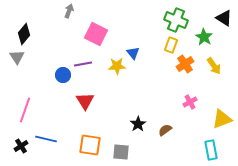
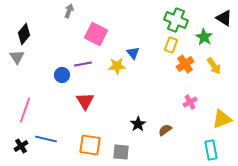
blue circle: moved 1 px left
